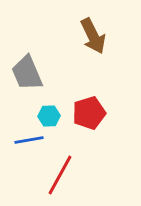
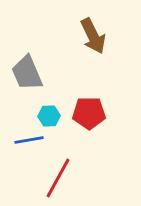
red pentagon: rotated 16 degrees clockwise
red line: moved 2 px left, 3 px down
